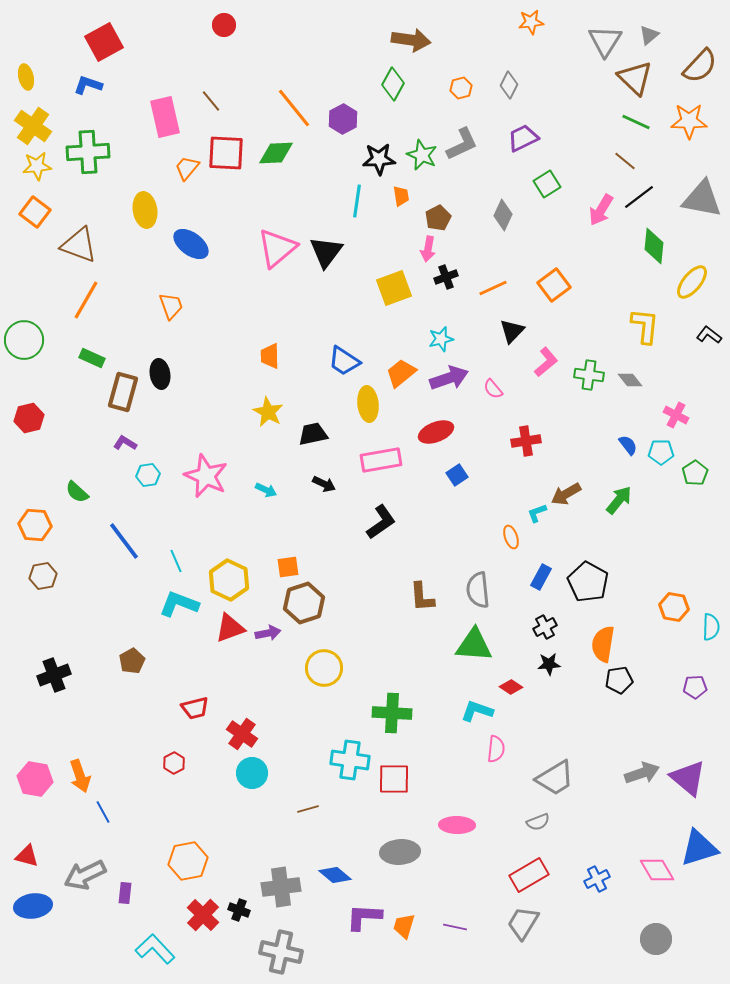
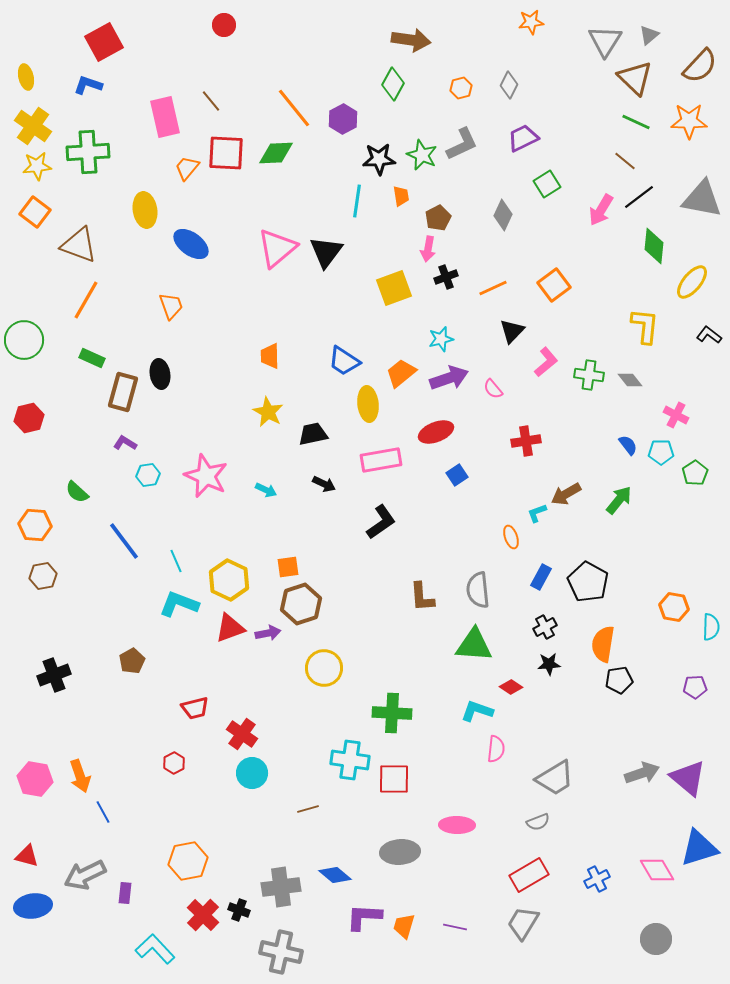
brown hexagon at (304, 603): moved 3 px left, 1 px down
